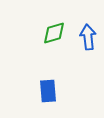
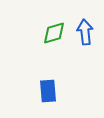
blue arrow: moved 3 px left, 5 px up
